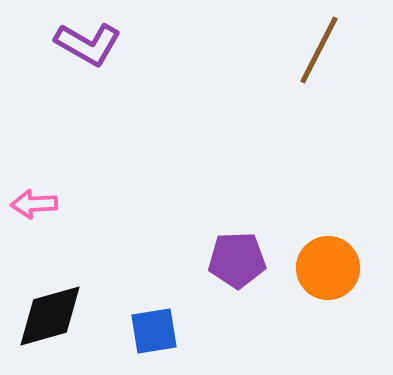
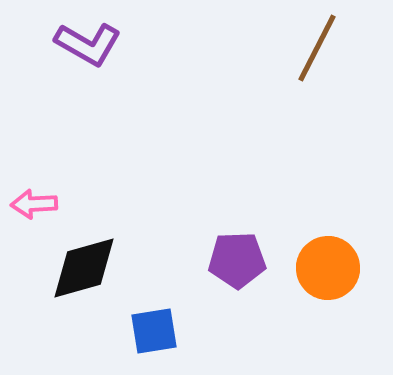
brown line: moved 2 px left, 2 px up
black diamond: moved 34 px right, 48 px up
